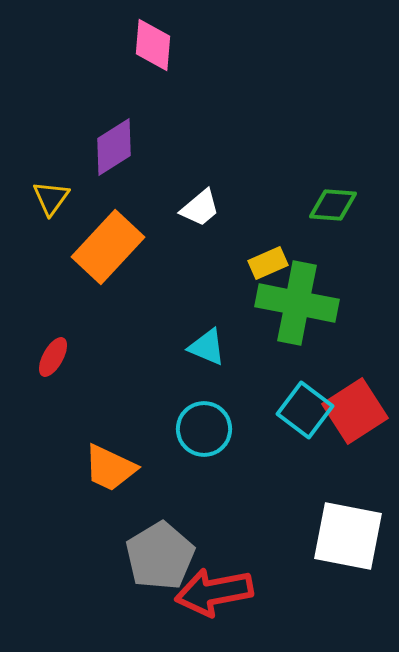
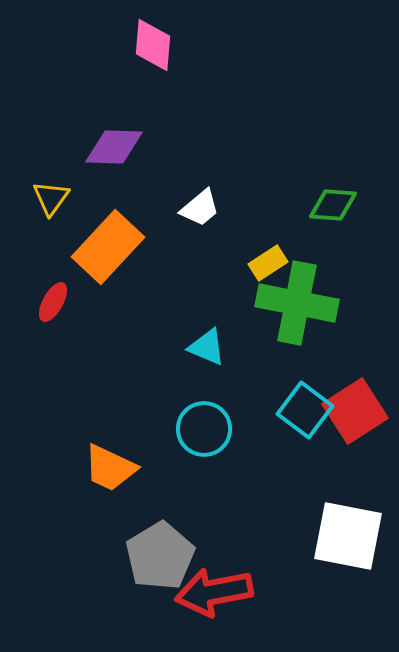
purple diamond: rotated 34 degrees clockwise
yellow rectangle: rotated 9 degrees counterclockwise
red ellipse: moved 55 px up
